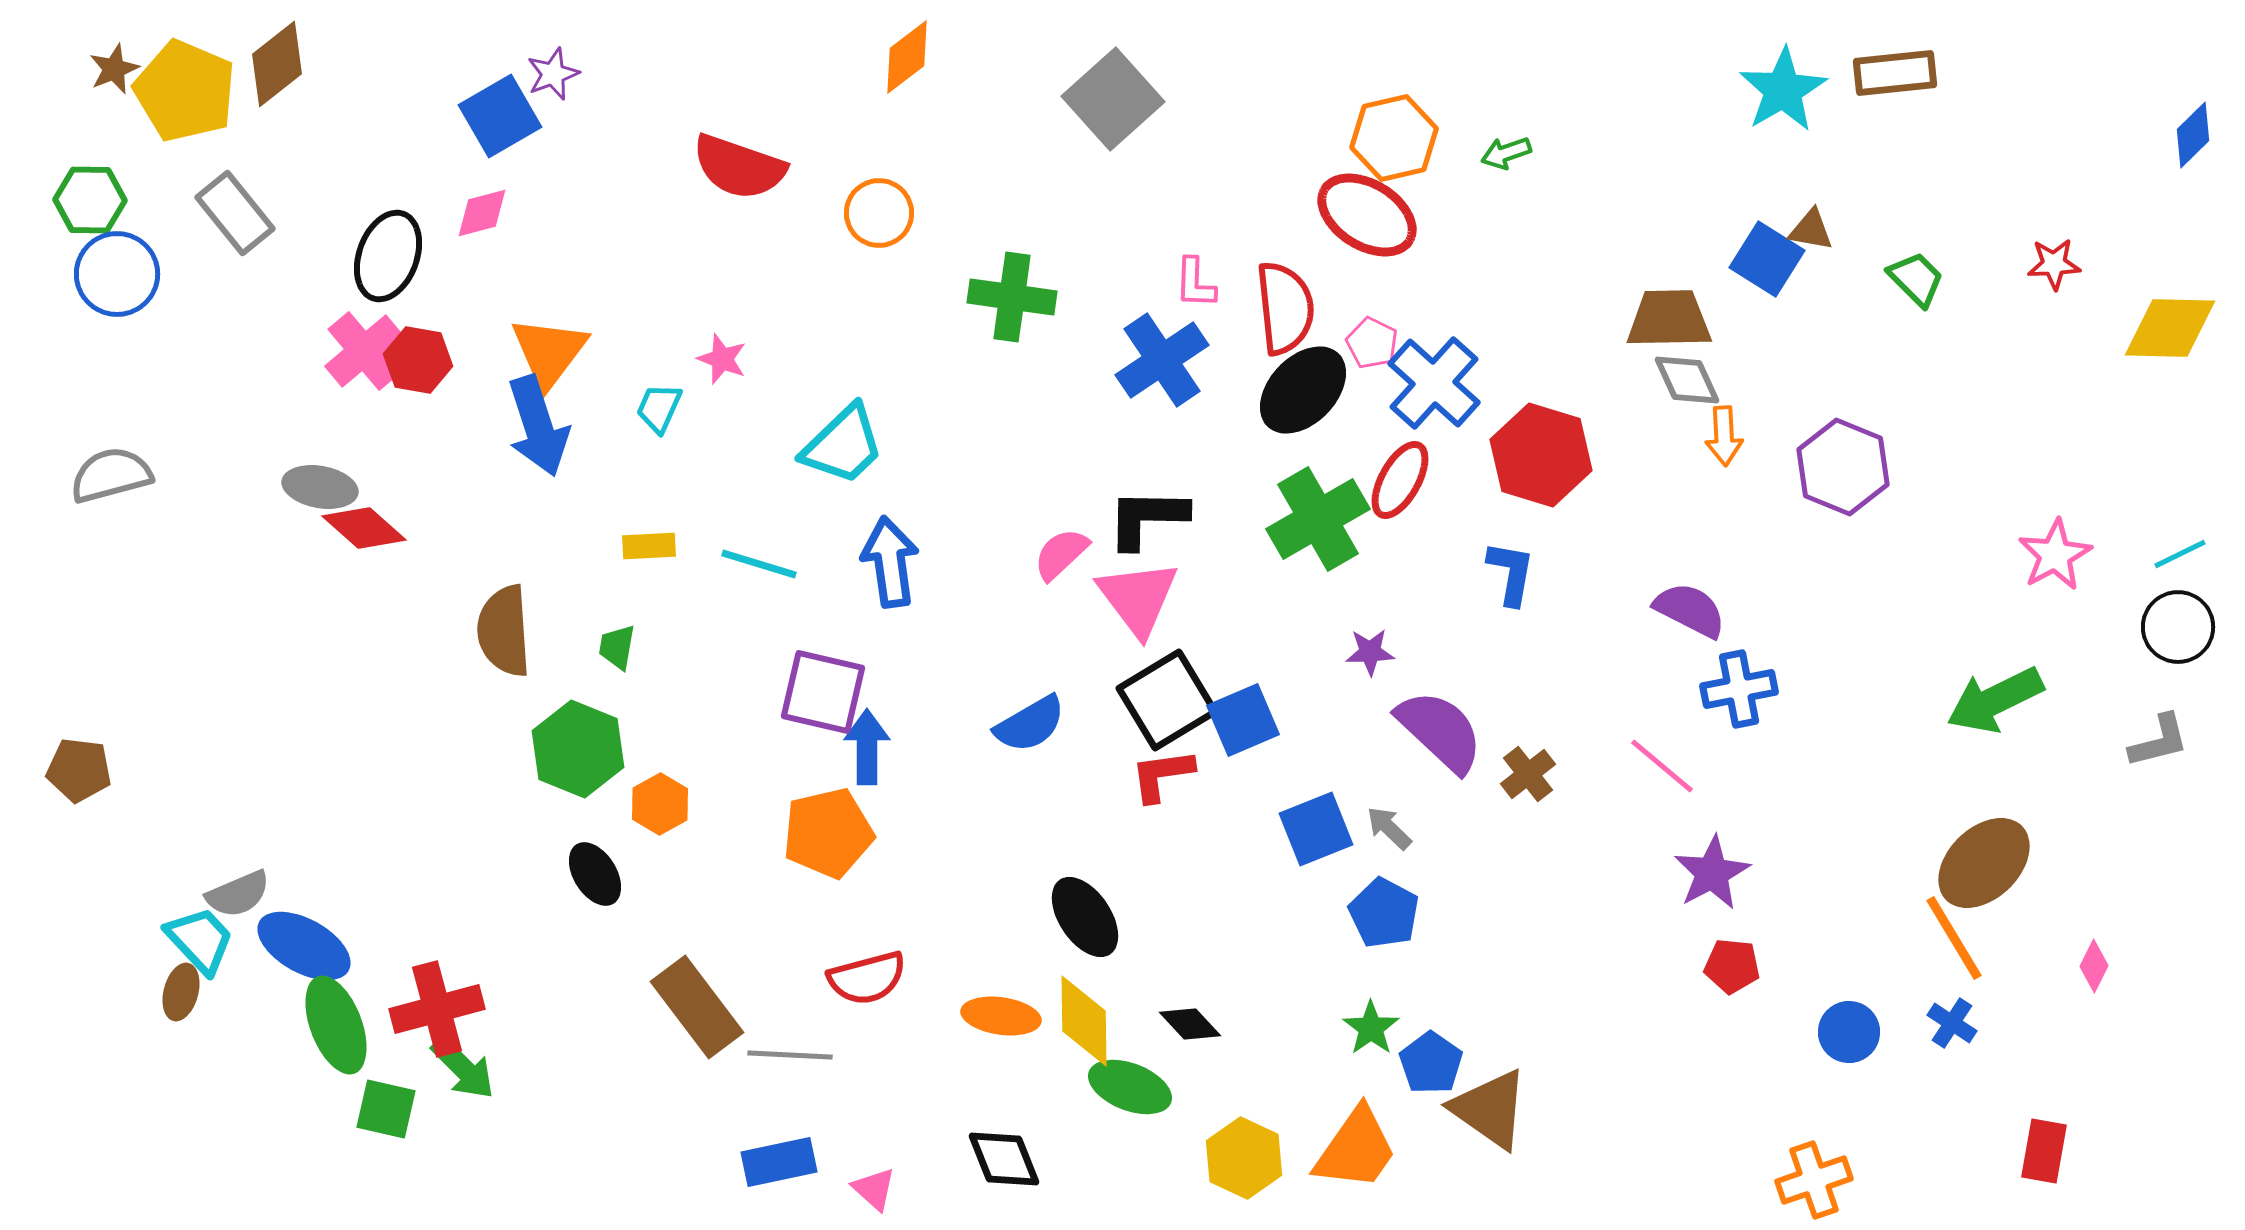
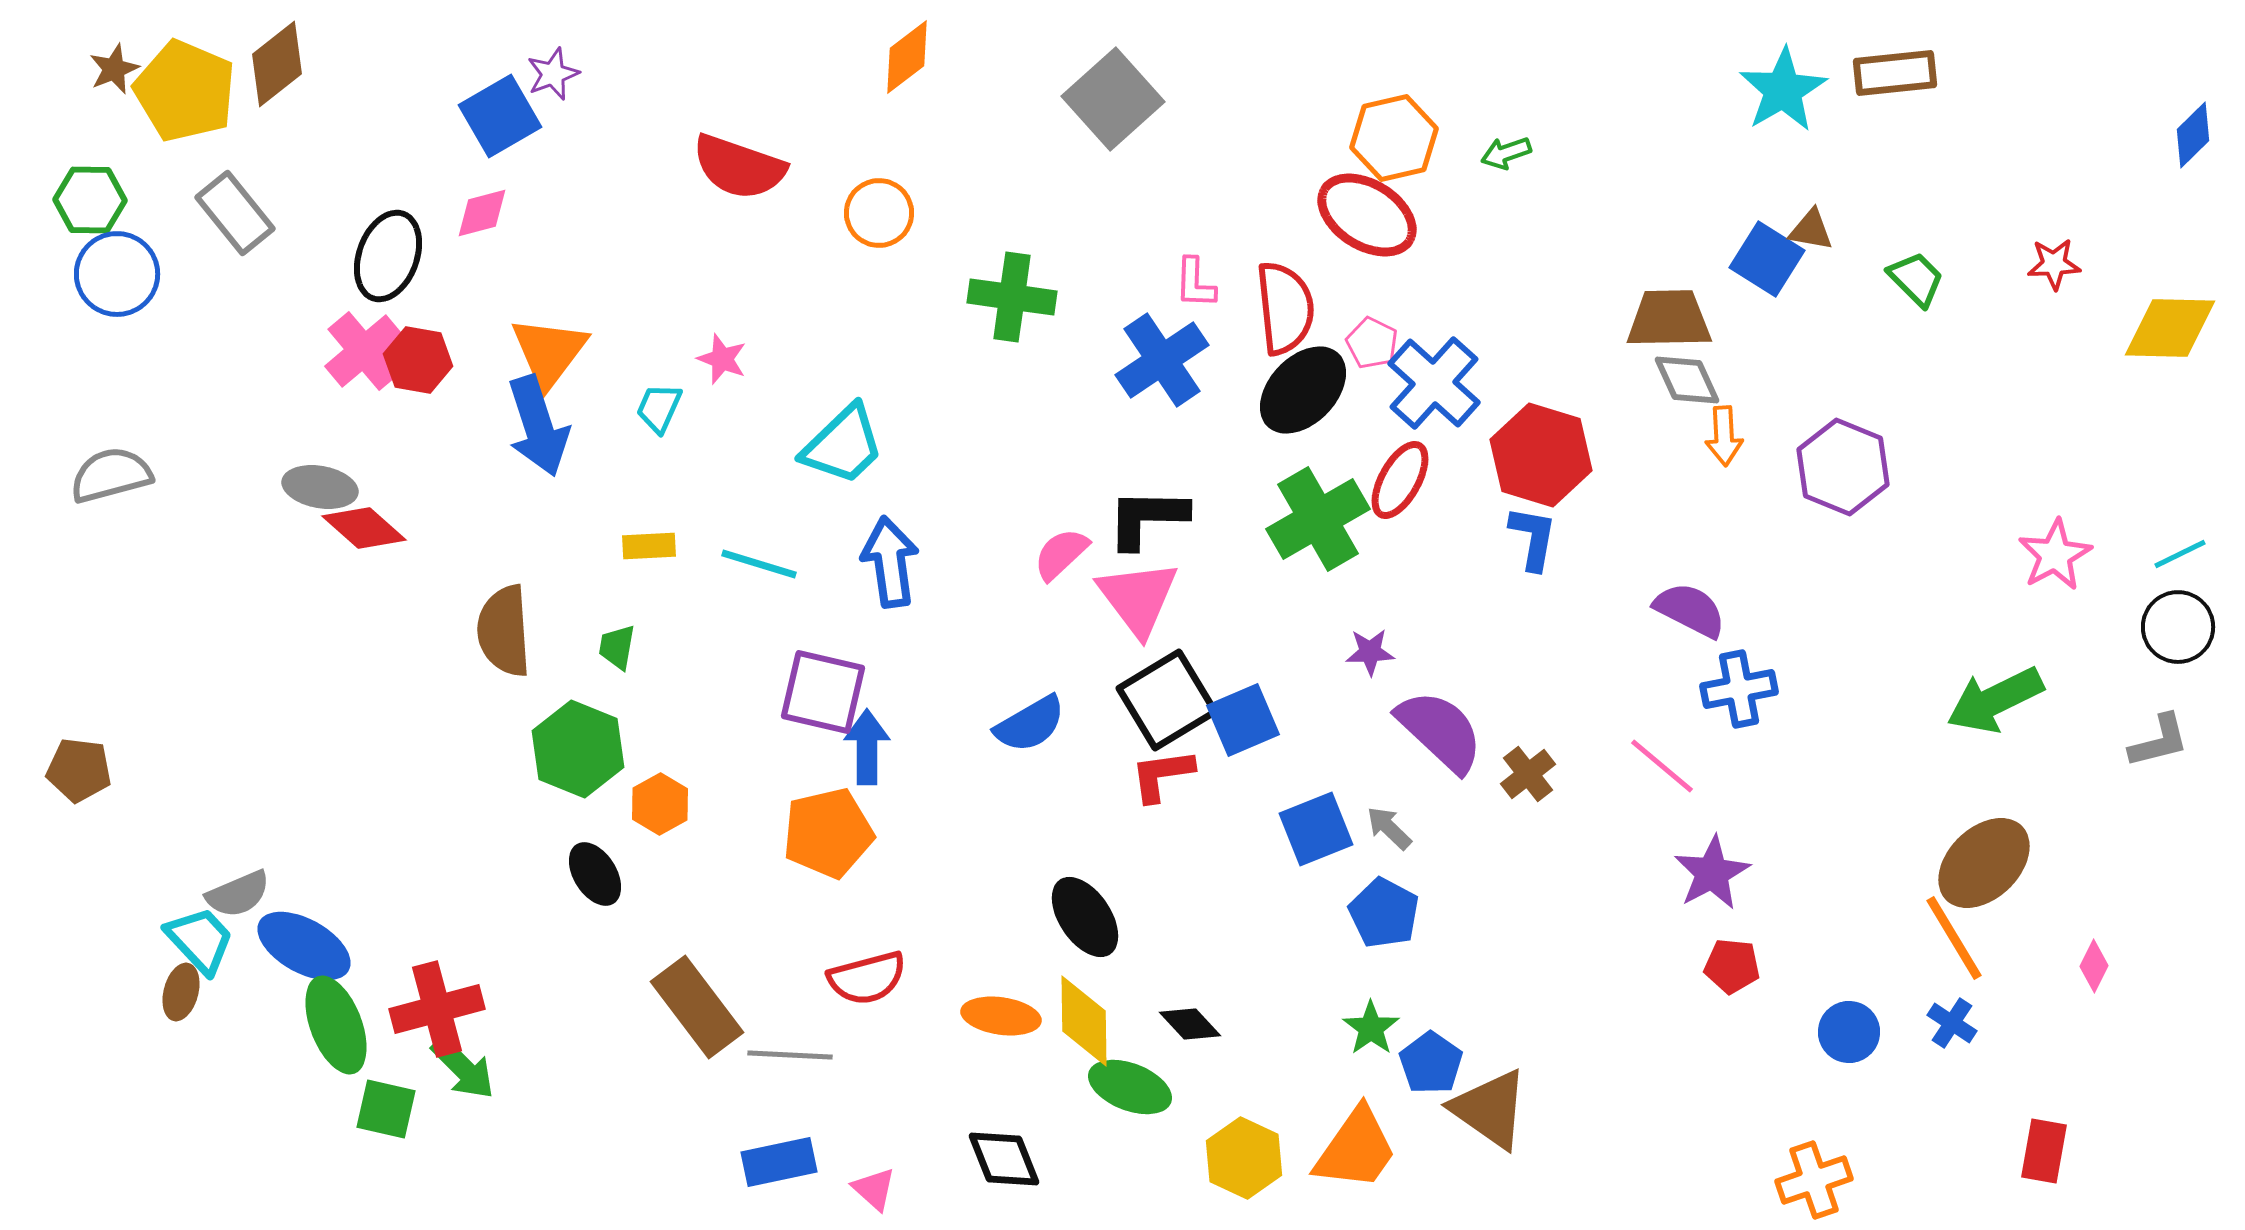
blue L-shape at (1511, 573): moved 22 px right, 35 px up
